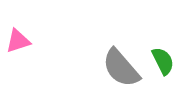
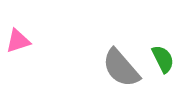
green semicircle: moved 2 px up
